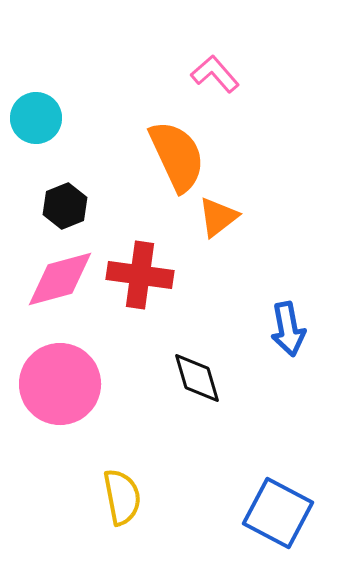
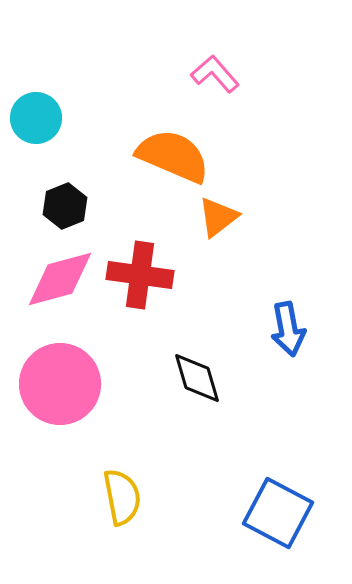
orange semicircle: moved 4 px left; rotated 42 degrees counterclockwise
